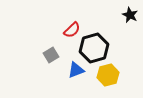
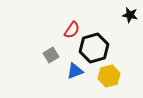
black star: rotated 14 degrees counterclockwise
red semicircle: rotated 12 degrees counterclockwise
blue triangle: moved 1 px left, 1 px down
yellow hexagon: moved 1 px right, 1 px down
